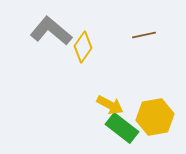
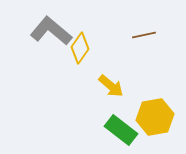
yellow diamond: moved 3 px left, 1 px down
yellow arrow: moved 1 px right, 19 px up; rotated 12 degrees clockwise
green rectangle: moved 1 px left, 2 px down
